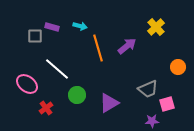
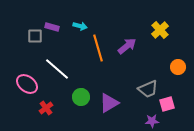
yellow cross: moved 4 px right, 3 px down
green circle: moved 4 px right, 2 px down
